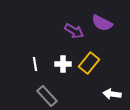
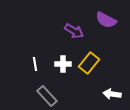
purple semicircle: moved 4 px right, 3 px up
